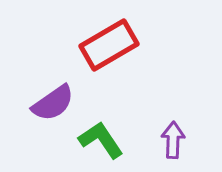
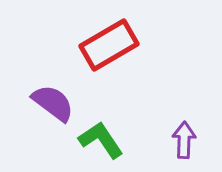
purple semicircle: rotated 108 degrees counterclockwise
purple arrow: moved 11 px right
